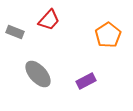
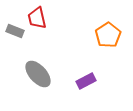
red trapezoid: moved 12 px left, 2 px up; rotated 125 degrees clockwise
gray rectangle: moved 1 px up
